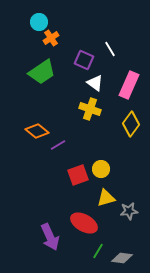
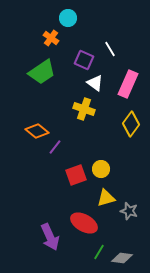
cyan circle: moved 29 px right, 4 px up
orange cross: rotated 21 degrees counterclockwise
pink rectangle: moved 1 px left, 1 px up
yellow cross: moved 6 px left
purple line: moved 3 px left, 2 px down; rotated 21 degrees counterclockwise
red square: moved 2 px left
gray star: rotated 24 degrees clockwise
green line: moved 1 px right, 1 px down
